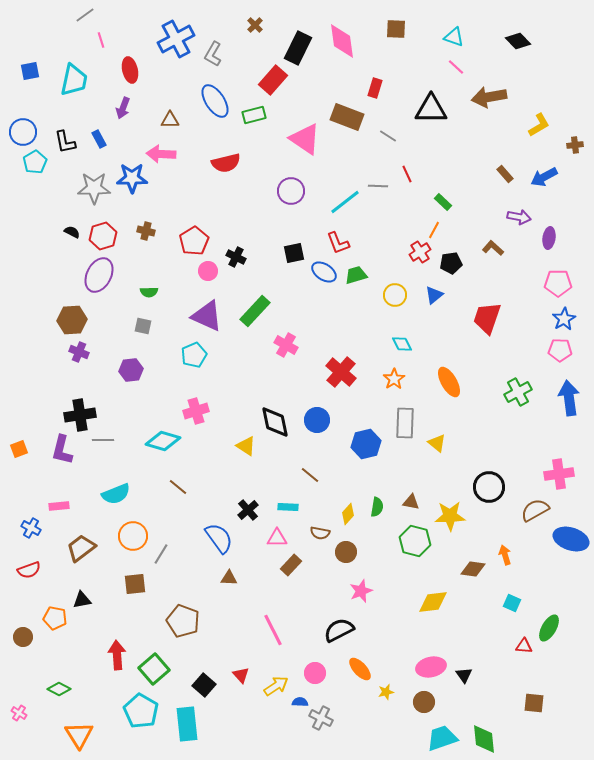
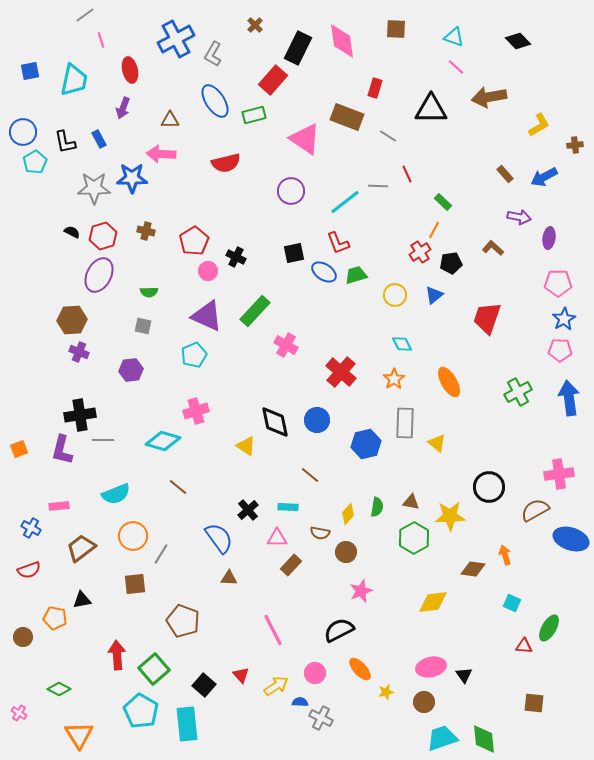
green hexagon at (415, 541): moved 1 px left, 3 px up; rotated 16 degrees clockwise
